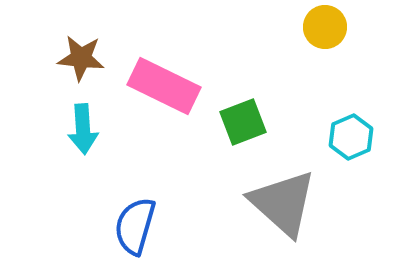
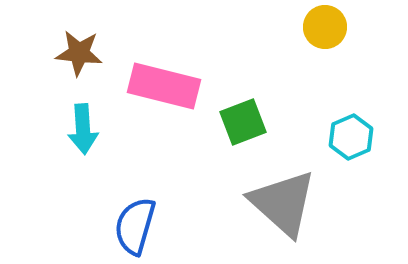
brown star: moved 2 px left, 5 px up
pink rectangle: rotated 12 degrees counterclockwise
